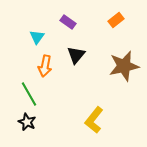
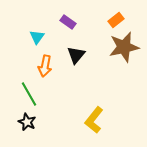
brown star: moved 19 px up
